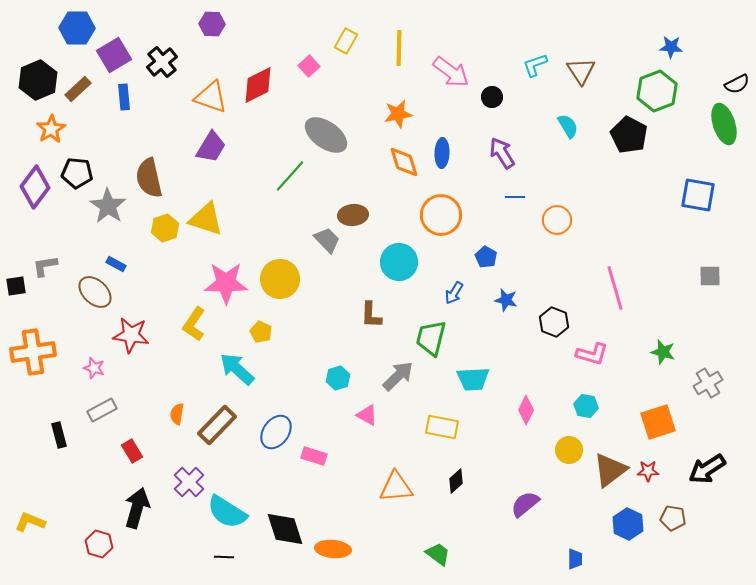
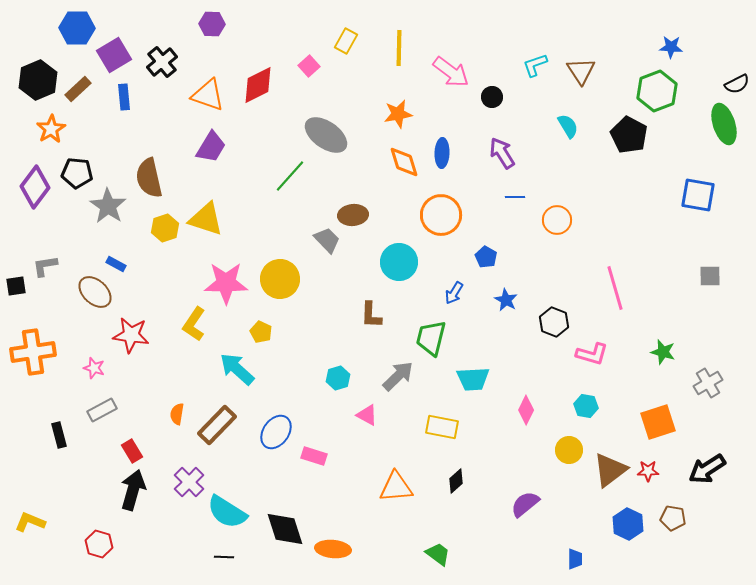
orange triangle at (211, 97): moved 3 px left, 2 px up
blue star at (506, 300): rotated 15 degrees clockwise
black arrow at (137, 508): moved 4 px left, 18 px up
